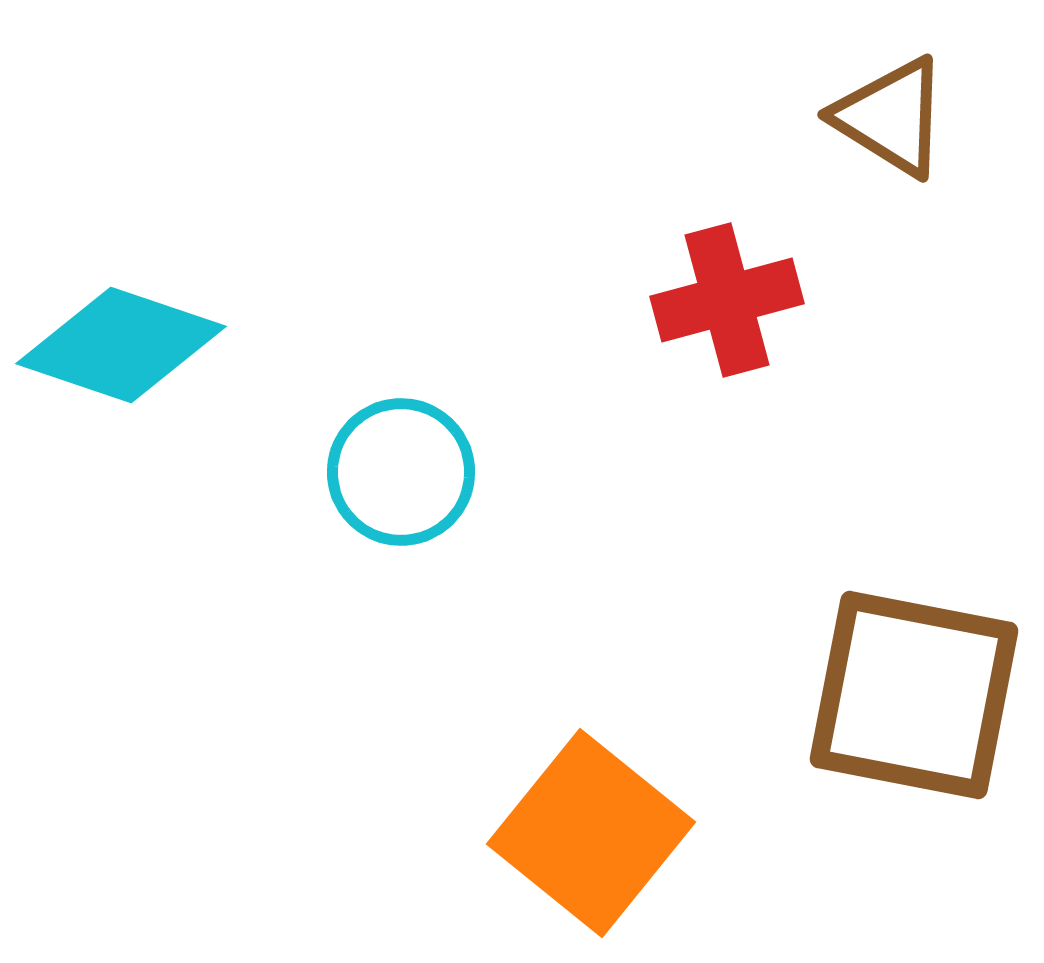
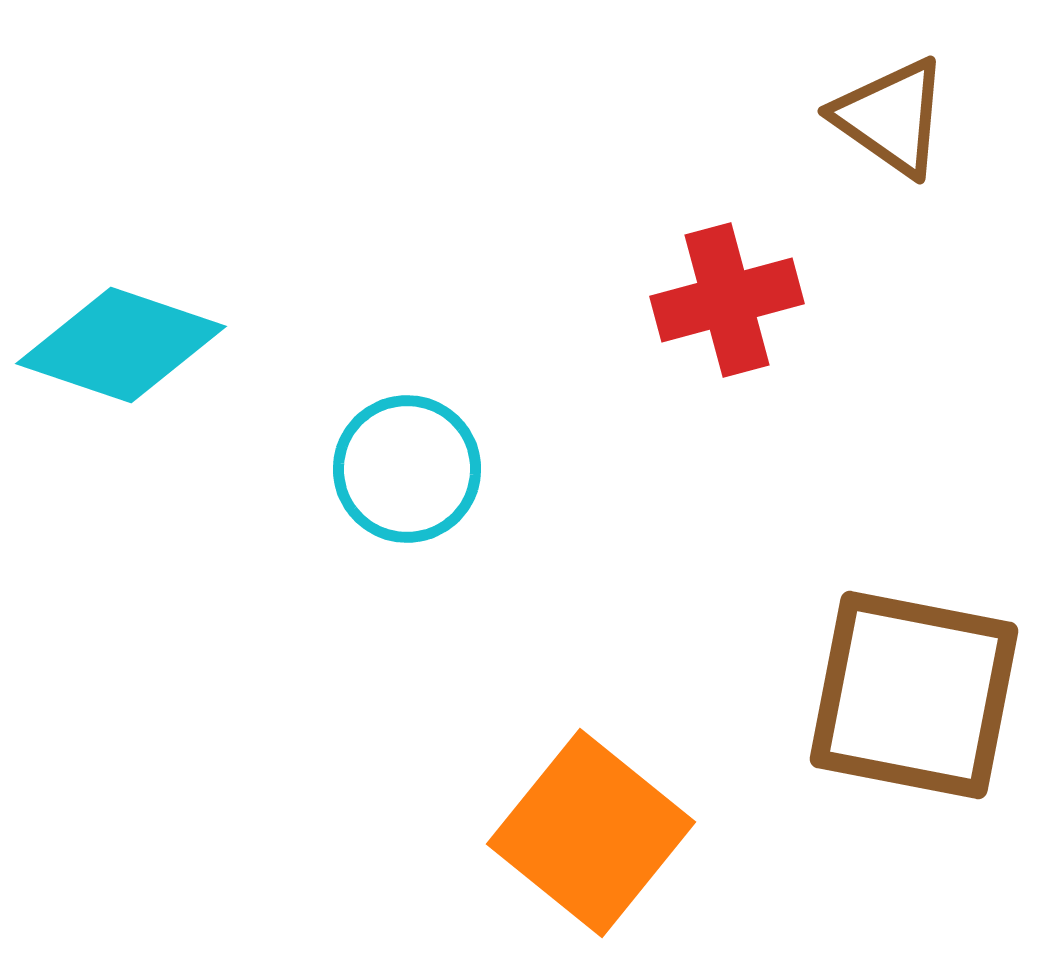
brown triangle: rotated 3 degrees clockwise
cyan circle: moved 6 px right, 3 px up
